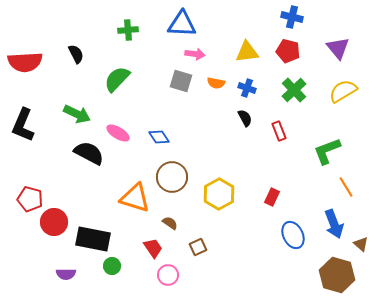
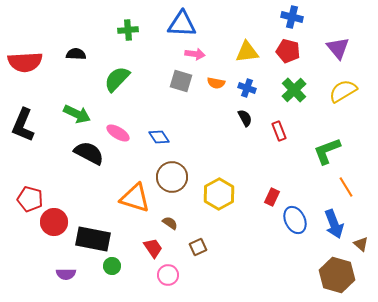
black semicircle at (76, 54): rotated 60 degrees counterclockwise
blue ellipse at (293, 235): moved 2 px right, 15 px up
